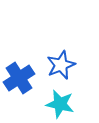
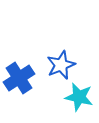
cyan star: moved 19 px right, 7 px up
